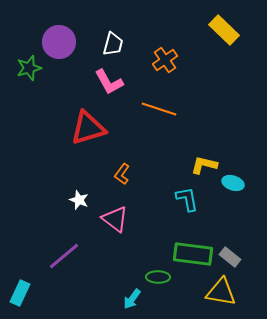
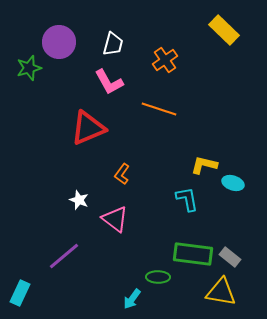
red triangle: rotated 6 degrees counterclockwise
